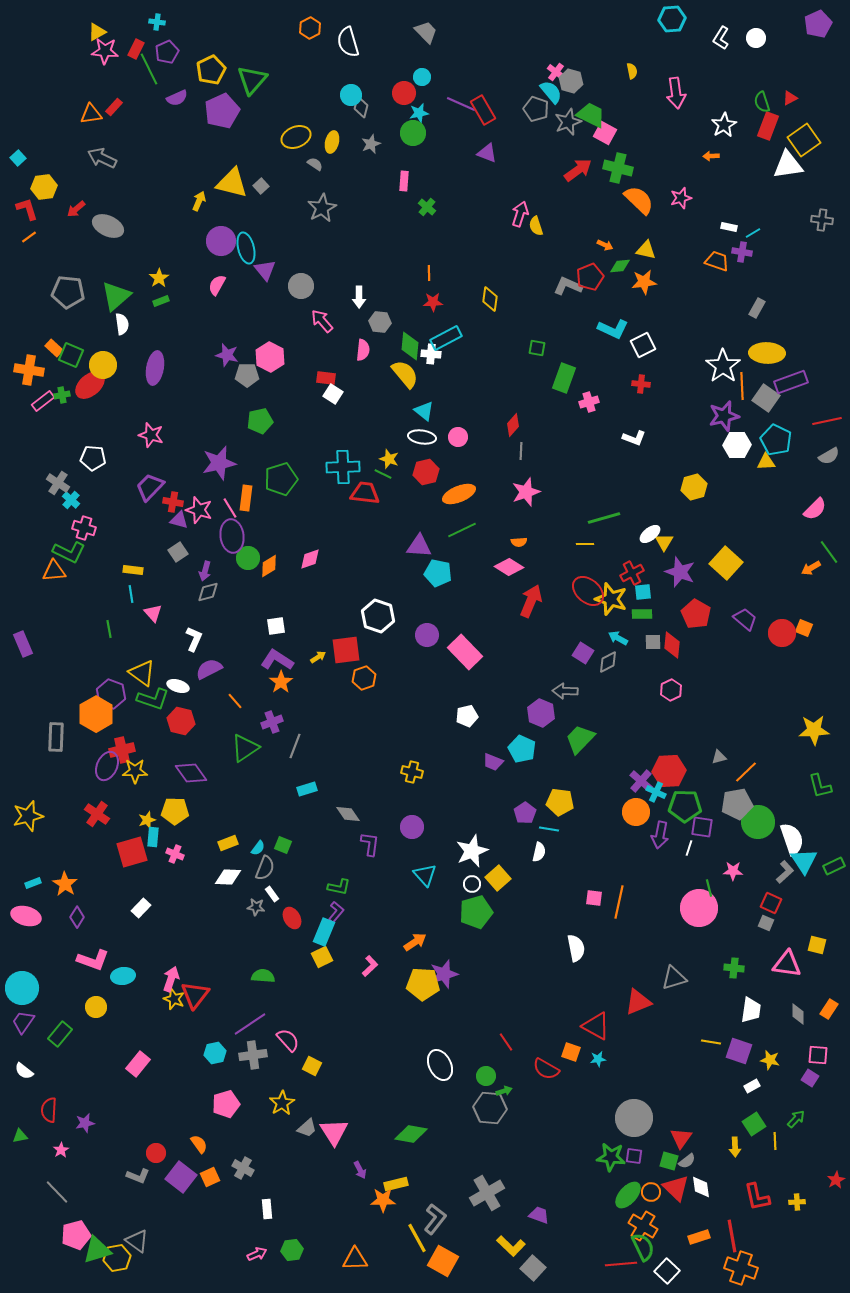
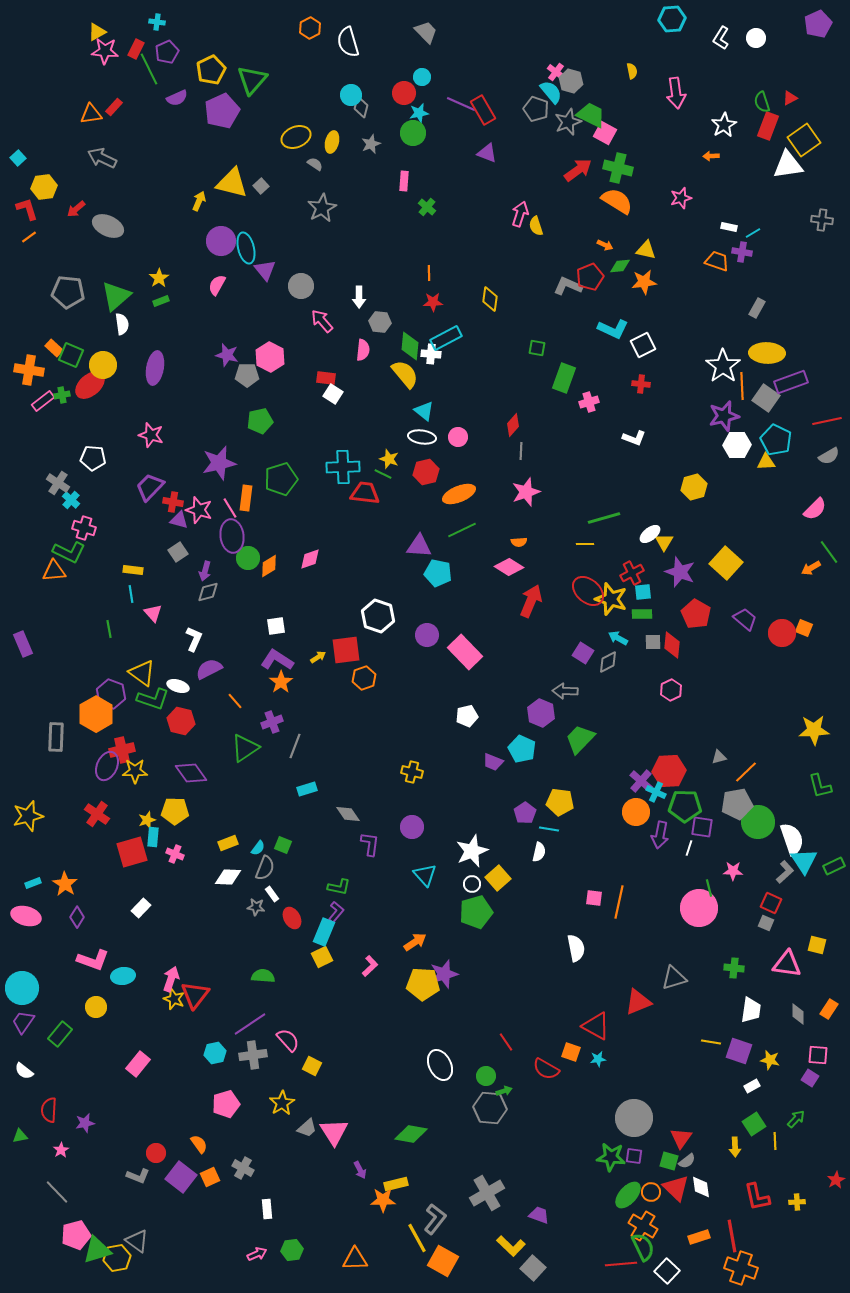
orange semicircle at (639, 200): moved 22 px left, 1 px down; rotated 12 degrees counterclockwise
